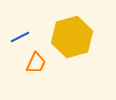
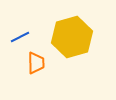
orange trapezoid: rotated 25 degrees counterclockwise
